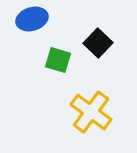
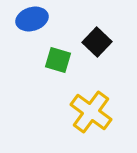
black square: moved 1 px left, 1 px up
